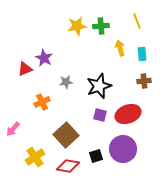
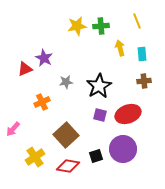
black star: rotated 10 degrees counterclockwise
